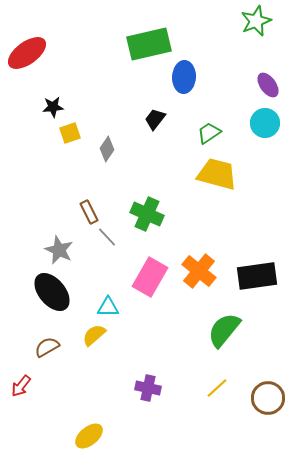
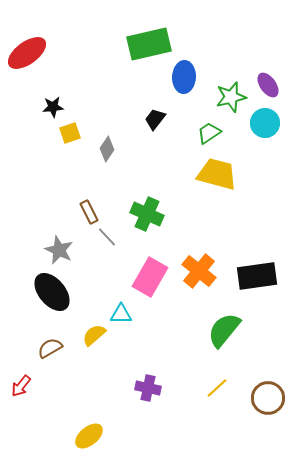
green star: moved 25 px left, 76 px down; rotated 8 degrees clockwise
cyan triangle: moved 13 px right, 7 px down
brown semicircle: moved 3 px right, 1 px down
